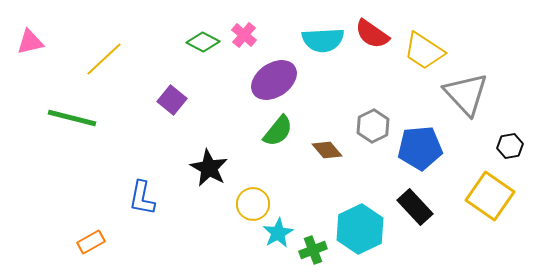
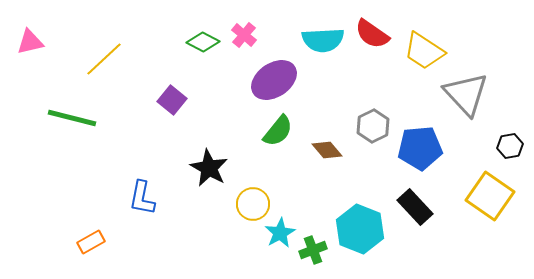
cyan hexagon: rotated 12 degrees counterclockwise
cyan star: moved 2 px right
